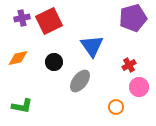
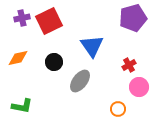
orange circle: moved 2 px right, 2 px down
